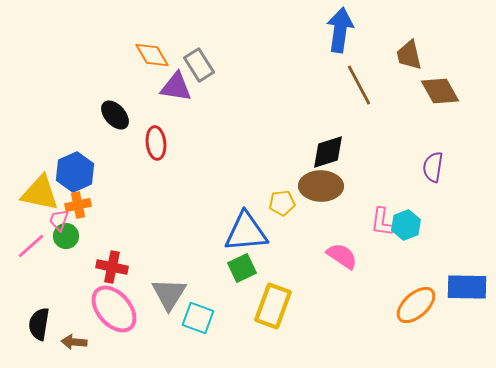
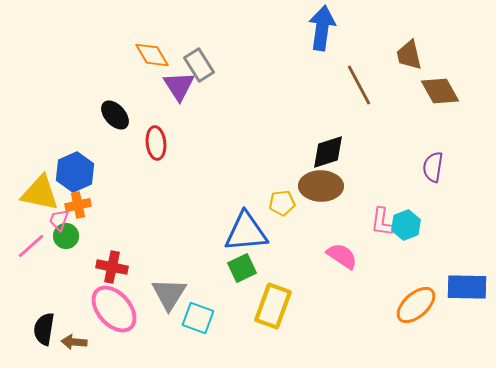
blue arrow: moved 18 px left, 2 px up
purple triangle: moved 3 px right, 1 px up; rotated 48 degrees clockwise
black semicircle: moved 5 px right, 5 px down
